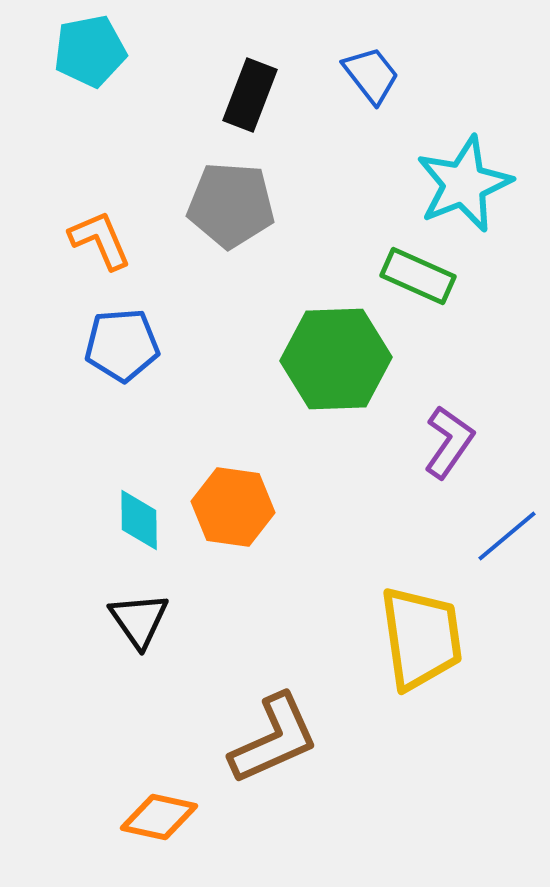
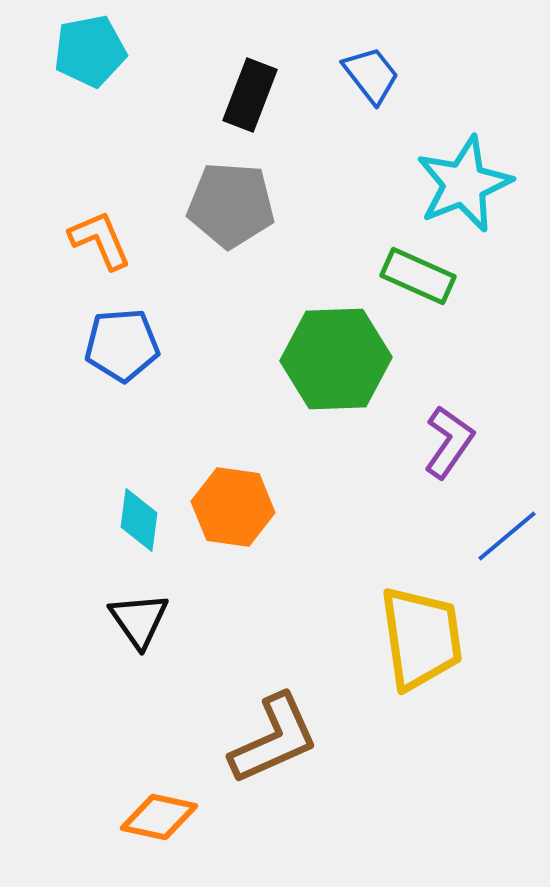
cyan diamond: rotated 8 degrees clockwise
